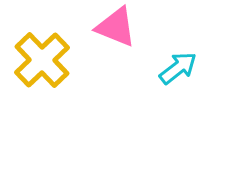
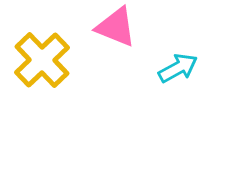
cyan arrow: rotated 9 degrees clockwise
